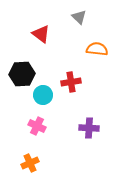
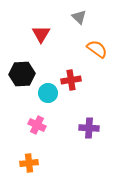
red triangle: rotated 24 degrees clockwise
orange semicircle: rotated 30 degrees clockwise
red cross: moved 2 px up
cyan circle: moved 5 px right, 2 px up
pink cross: moved 1 px up
orange cross: moved 1 px left; rotated 18 degrees clockwise
